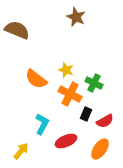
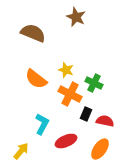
brown semicircle: moved 16 px right, 3 px down
red semicircle: rotated 138 degrees counterclockwise
